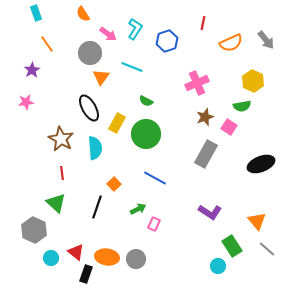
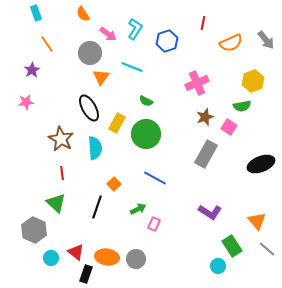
yellow hexagon at (253, 81): rotated 15 degrees clockwise
